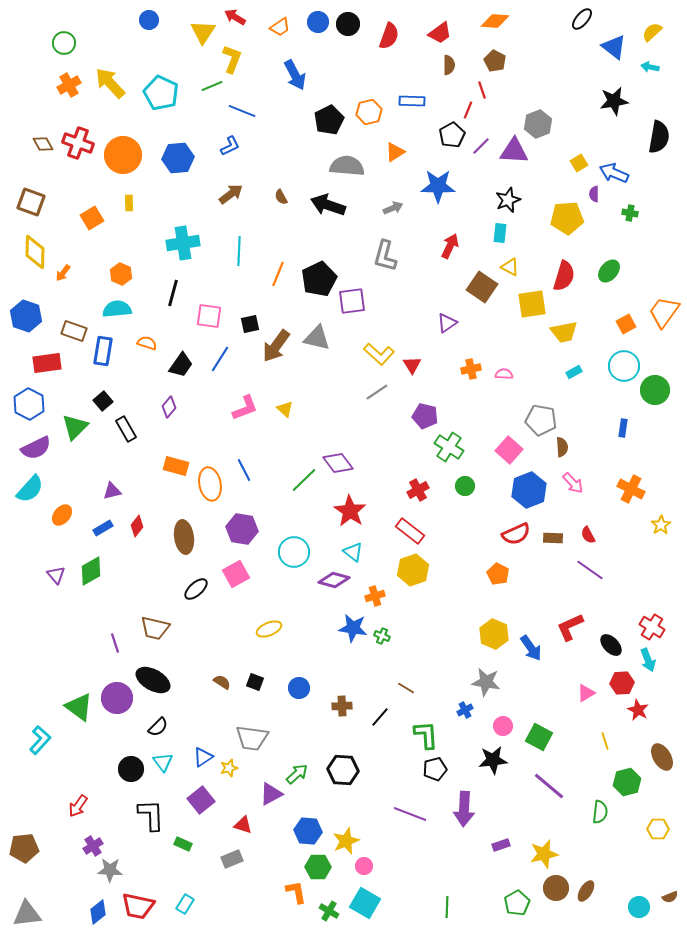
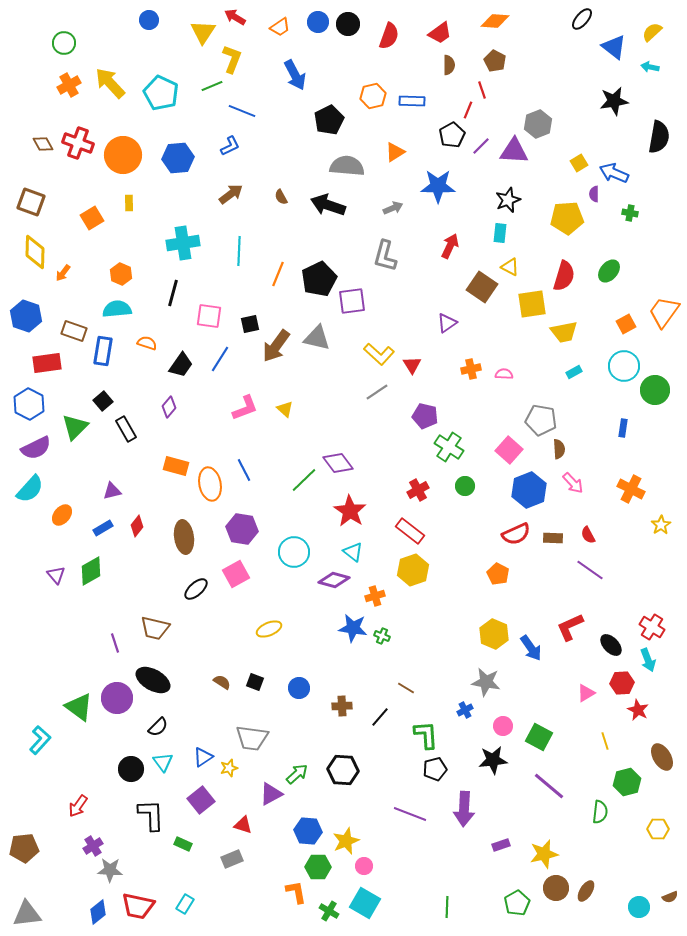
orange hexagon at (369, 112): moved 4 px right, 16 px up
brown semicircle at (562, 447): moved 3 px left, 2 px down
